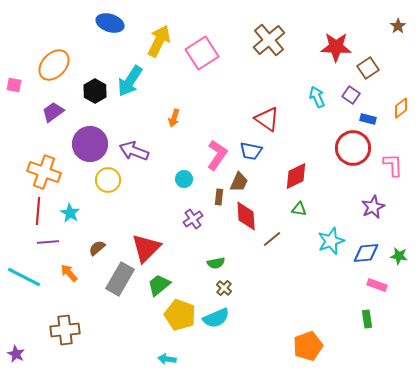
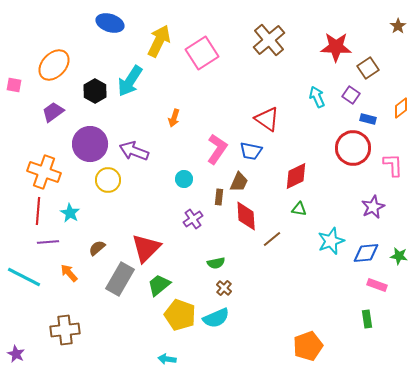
pink L-shape at (217, 155): moved 6 px up
